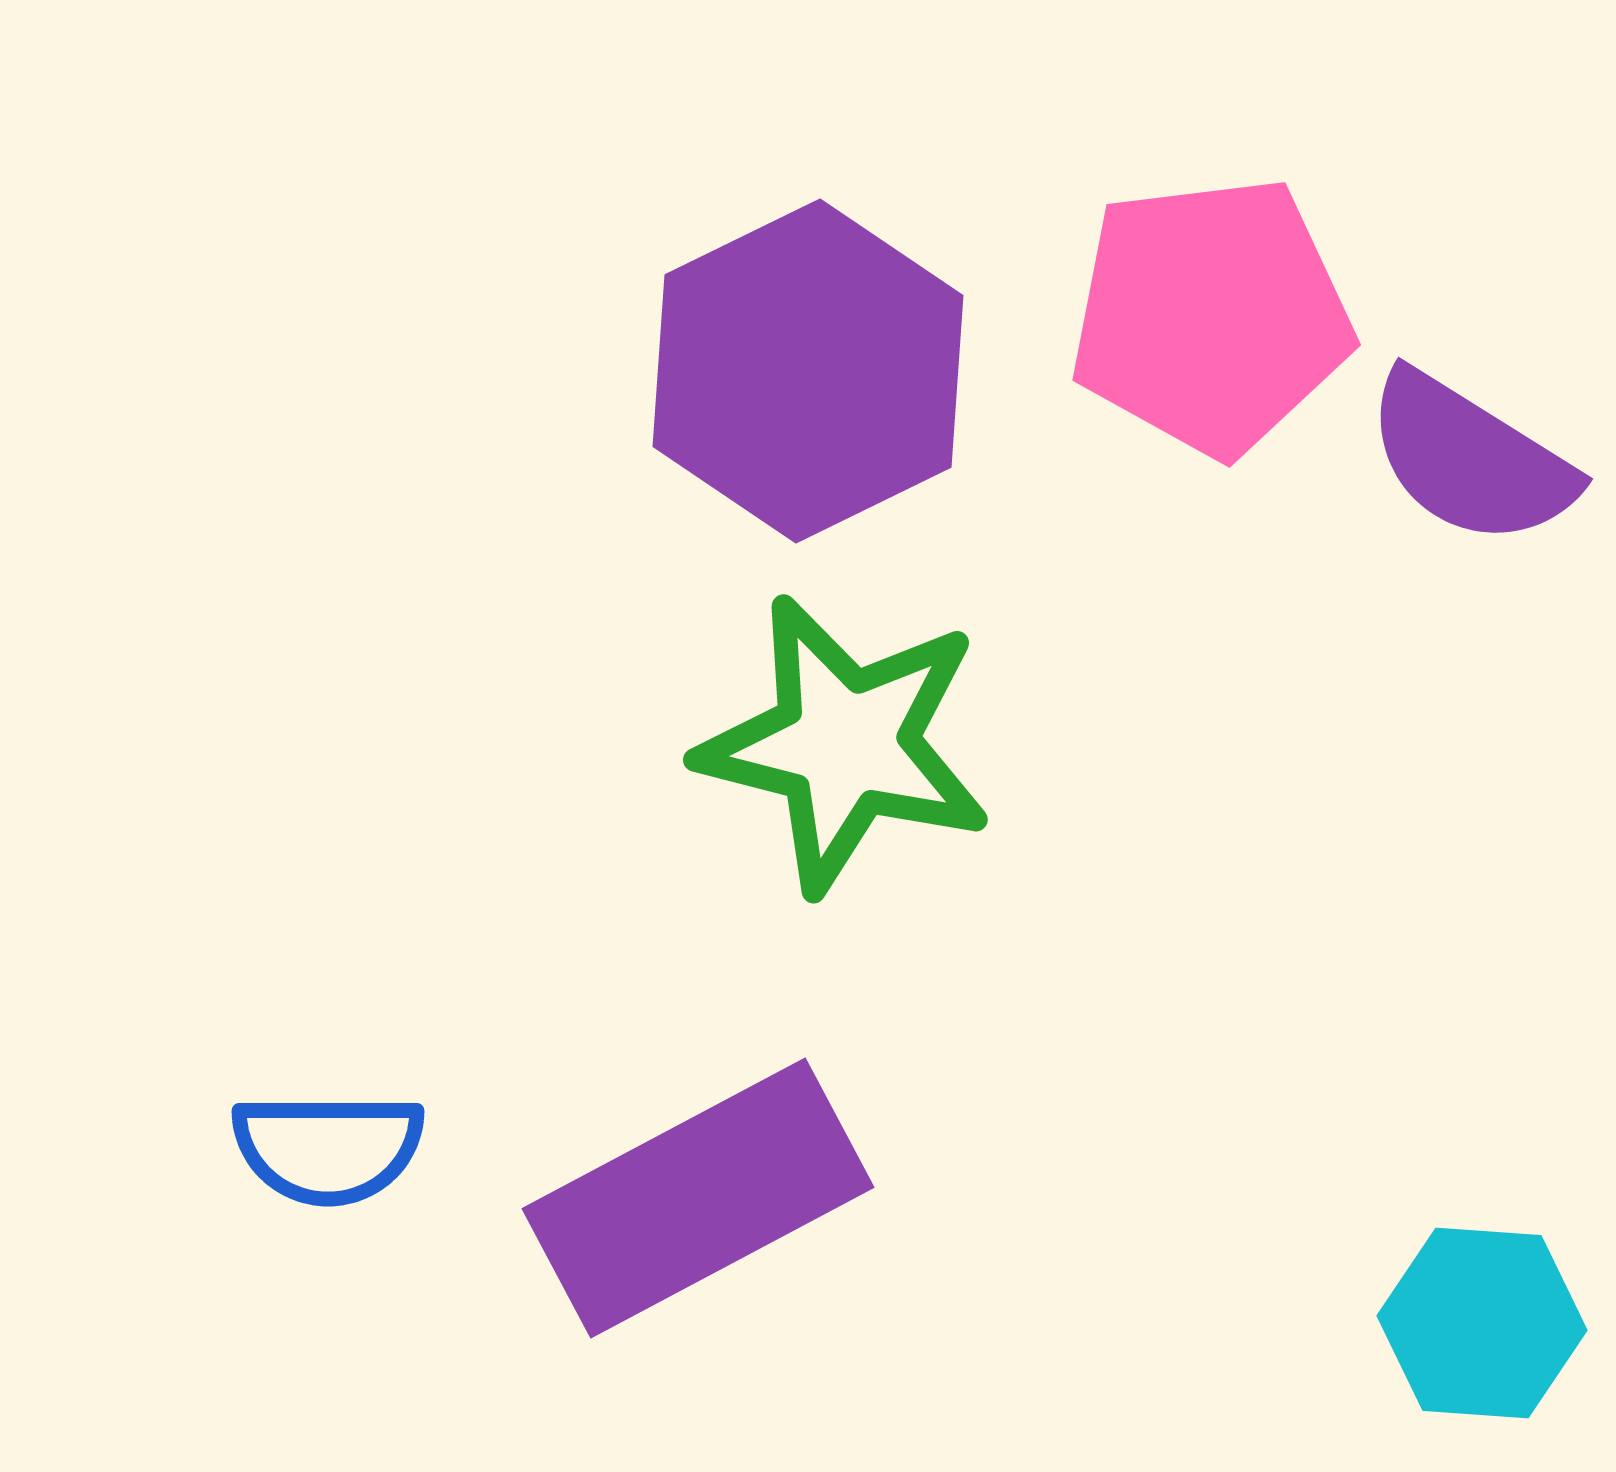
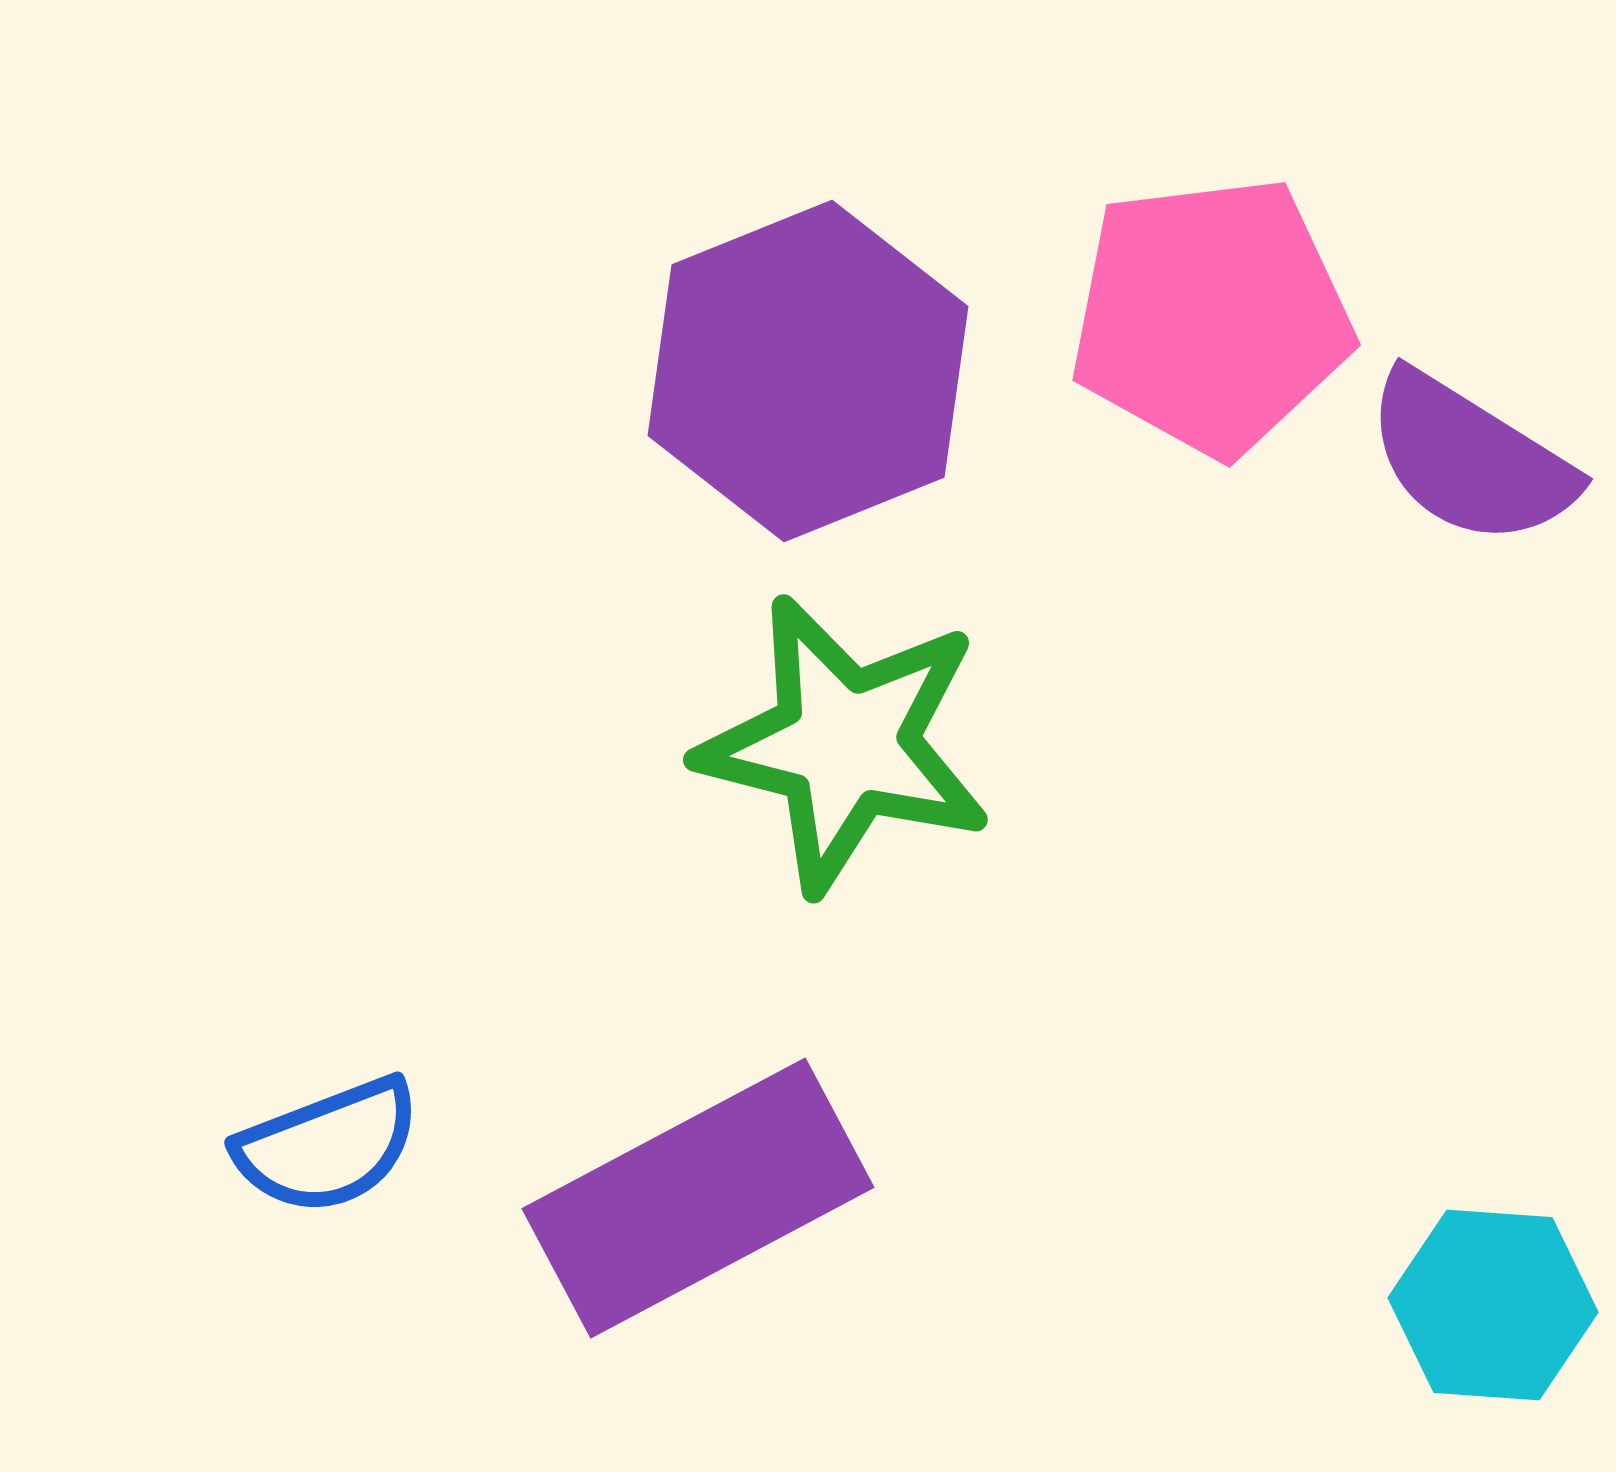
purple hexagon: rotated 4 degrees clockwise
blue semicircle: moved 2 px up; rotated 21 degrees counterclockwise
cyan hexagon: moved 11 px right, 18 px up
